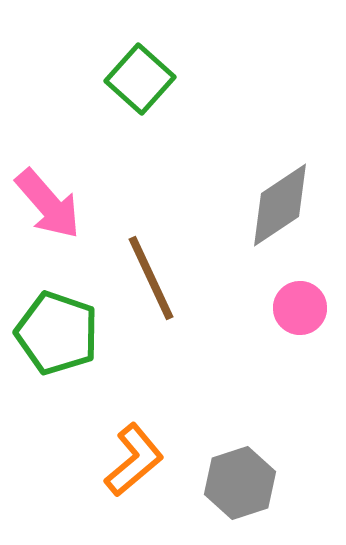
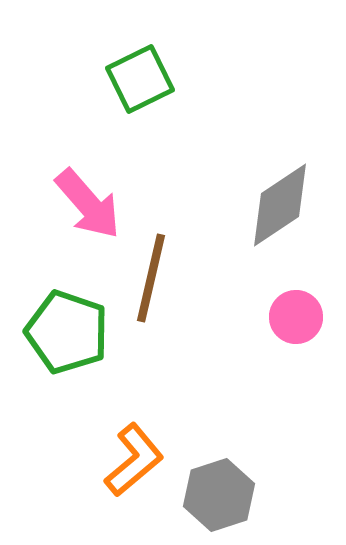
green square: rotated 22 degrees clockwise
pink arrow: moved 40 px right
brown line: rotated 38 degrees clockwise
pink circle: moved 4 px left, 9 px down
green pentagon: moved 10 px right, 1 px up
gray hexagon: moved 21 px left, 12 px down
